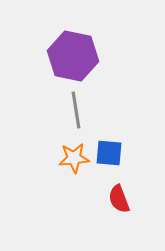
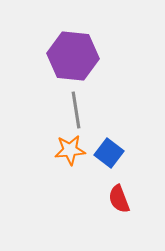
purple hexagon: rotated 6 degrees counterclockwise
blue square: rotated 32 degrees clockwise
orange star: moved 4 px left, 8 px up
